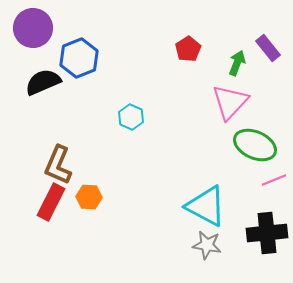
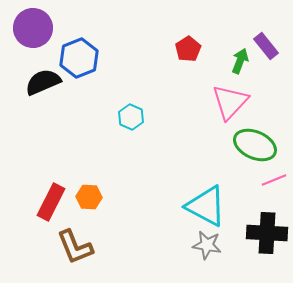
purple rectangle: moved 2 px left, 2 px up
green arrow: moved 3 px right, 2 px up
brown L-shape: moved 17 px right, 82 px down; rotated 45 degrees counterclockwise
black cross: rotated 9 degrees clockwise
